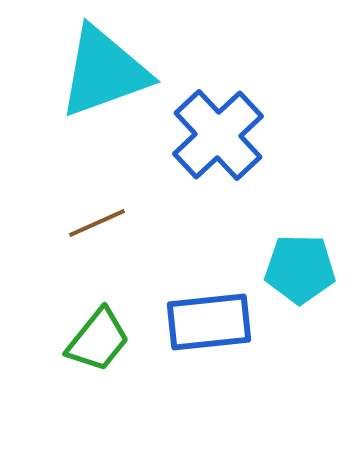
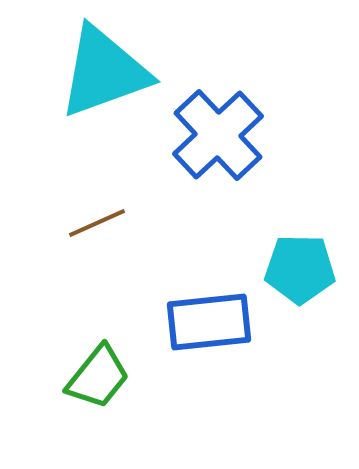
green trapezoid: moved 37 px down
